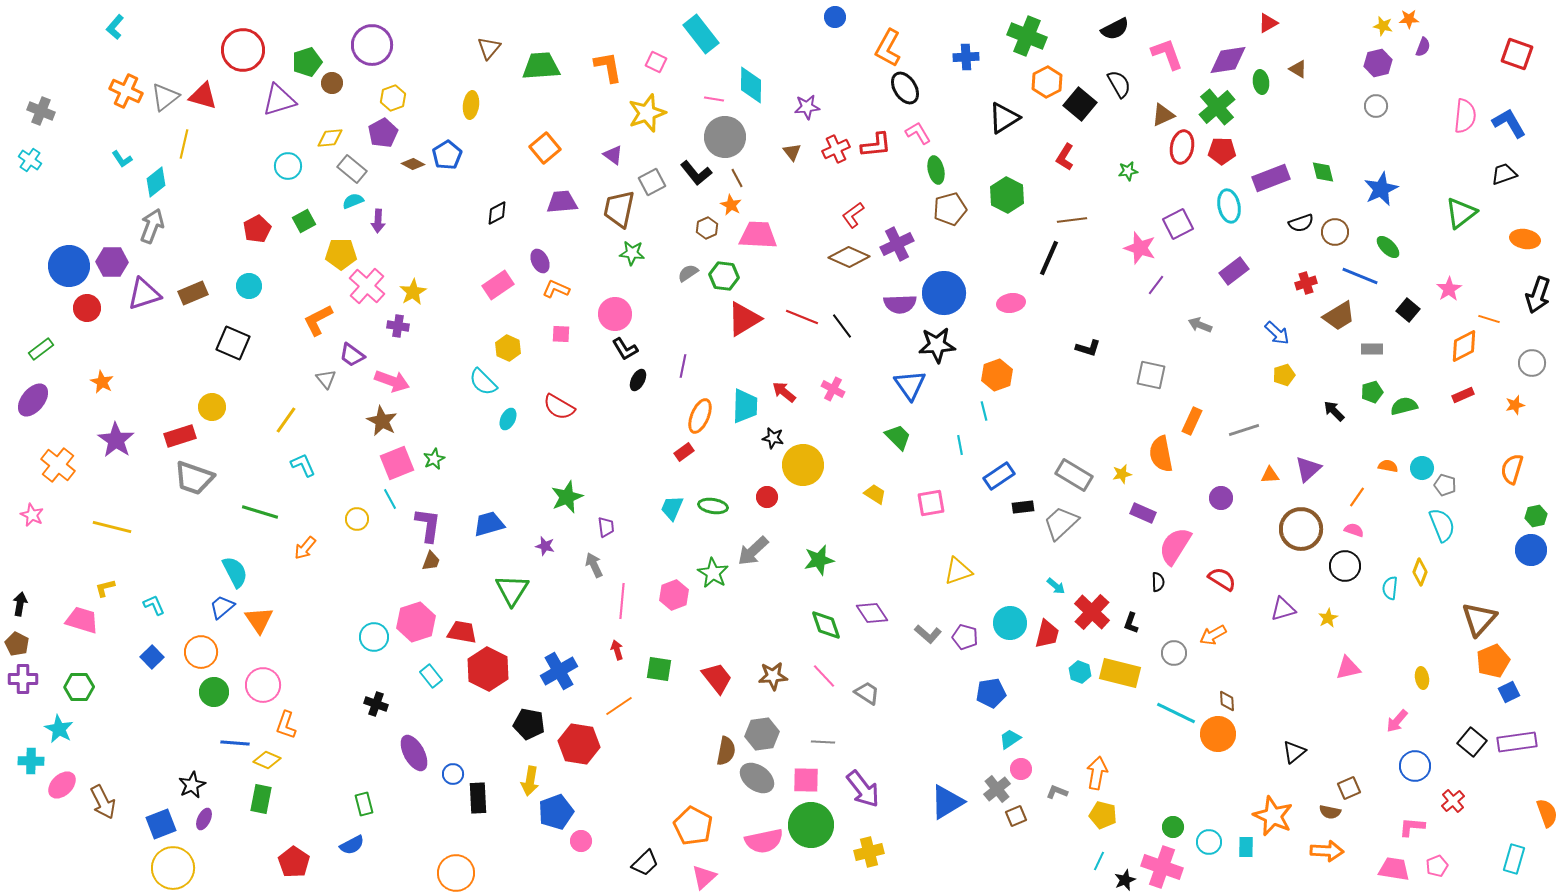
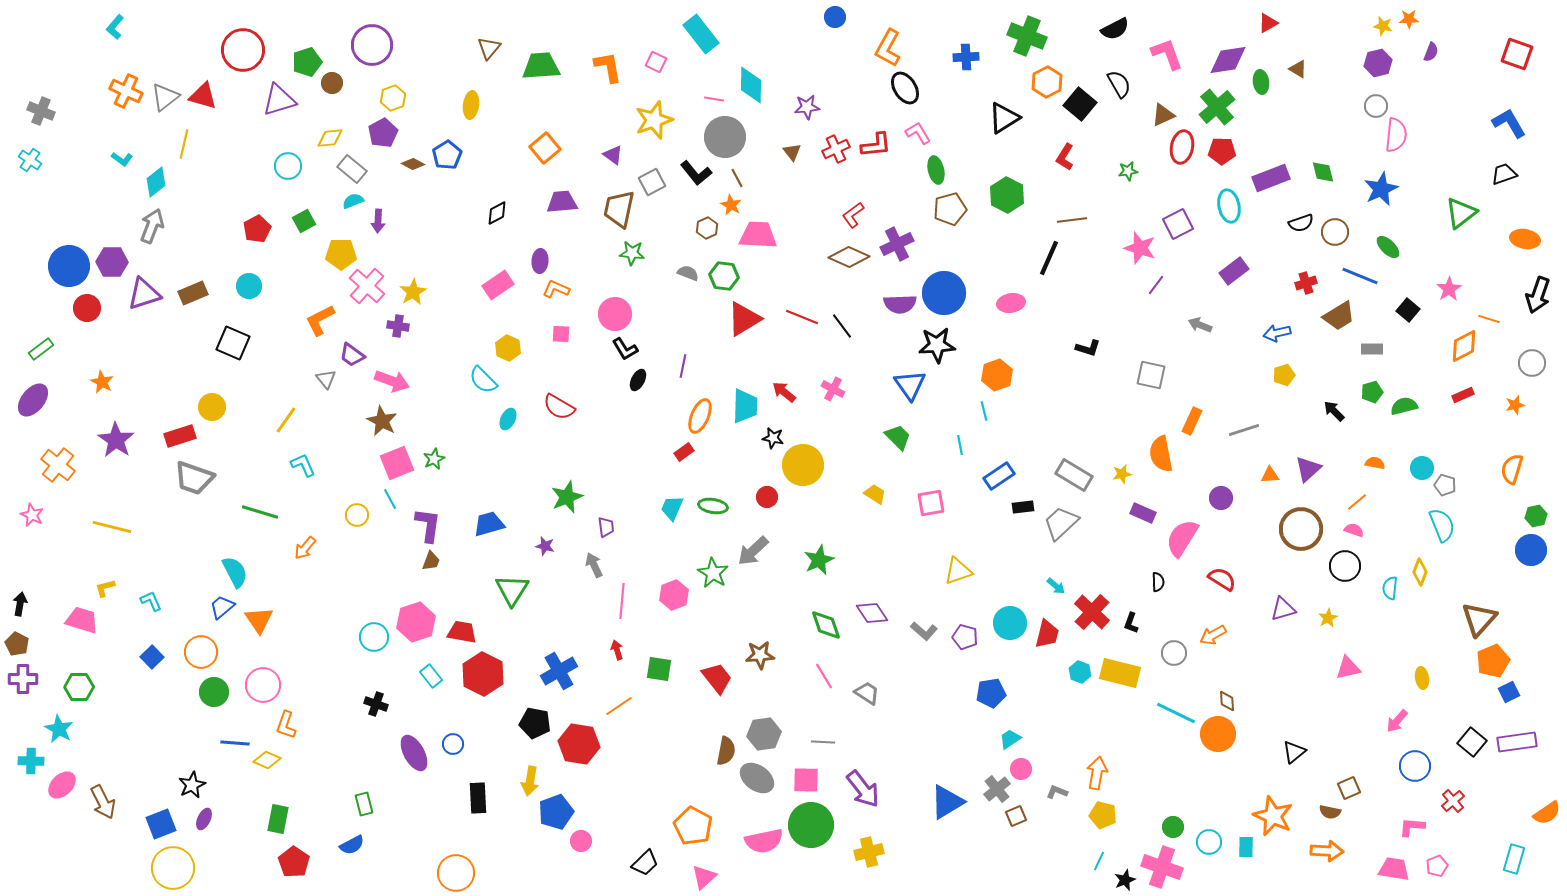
purple semicircle at (1423, 47): moved 8 px right, 5 px down
yellow star at (647, 113): moved 7 px right, 7 px down
pink semicircle at (1465, 116): moved 69 px left, 19 px down
cyan L-shape at (122, 159): rotated 20 degrees counterclockwise
purple ellipse at (540, 261): rotated 30 degrees clockwise
gray semicircle at (688, 273): rotated 55 degrees clockwise
orange L-shape at (318, 320): moved 2 px right
blue arrow at (1277, 333): rotated 124 degrees clockwise
cyan semicircle at (483, 382): moved 2 px up
orange semicircle at (1388, 466): moved 13 px left, 3 px up
orange line at (1357, 497): moved 5 px down; rotated 15 degrees clockwise
yellow circle at (357, 519): moved 4 px up
pink semicircle at (1175, 546): moved 7 px right, 8 px up
green star at (819, 560): rotated 12 degrees counterclockwise
cyan L-shape at (154, 605): moved 3 px left, 4 px up
gray L-shape at (928, 634): moved 4 px left, 3 px up
red hexagon at (488, 669): moved 5 px left, 5 px down
brown star at (773, 676): moved 13 px left, 21 px up
pink line at (824, 676): rotated 12 degrees clockwise
black pentagon at (529, 724): moved 6 px right, 1 px up
gray hexagon at (762, 734): moved 2 px right
blue circle at (453, 774): moved 30 px up
green rectangle at (261, 799): moved 17 px right, 20 px down
orange semicircle at (1547, 813): rotated 76 degrees clockwise
